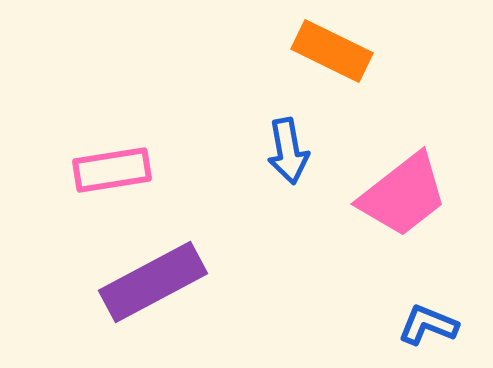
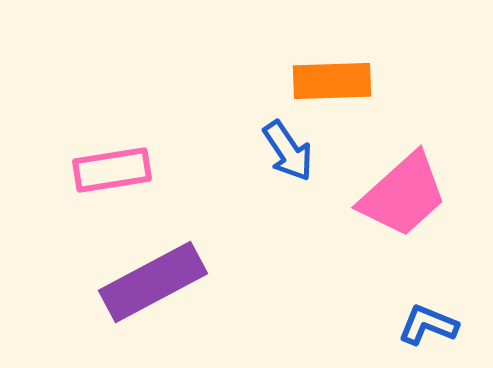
orange rectangle: moved 30 px down; rotated 28 degrees counterclockwise
blue arrow: rotated 24 degrees counterclockwise
pink trapezoid: rotated 4 degrees counterclockwise
